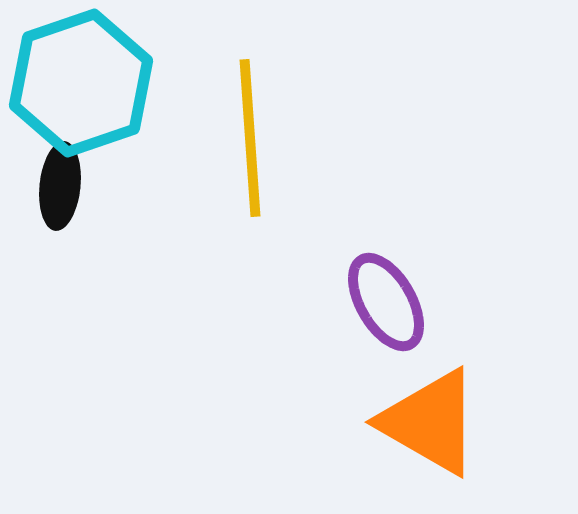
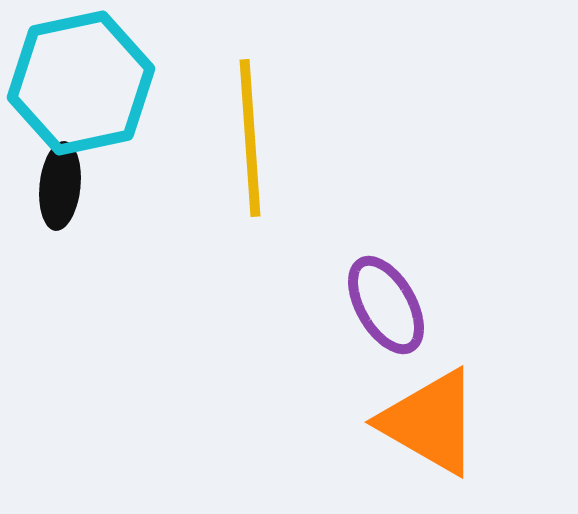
cyan hexagon: rotated 7 degrees clockwise
purple ellipse: moved 3 px down
